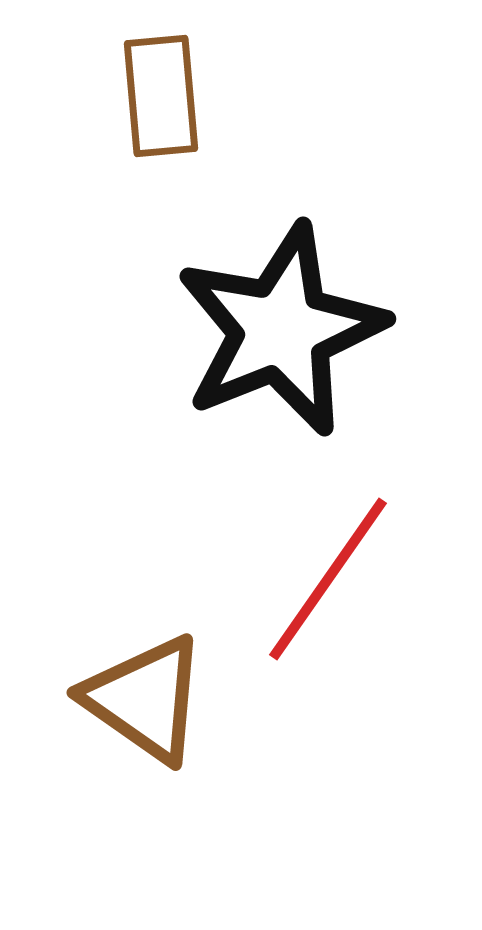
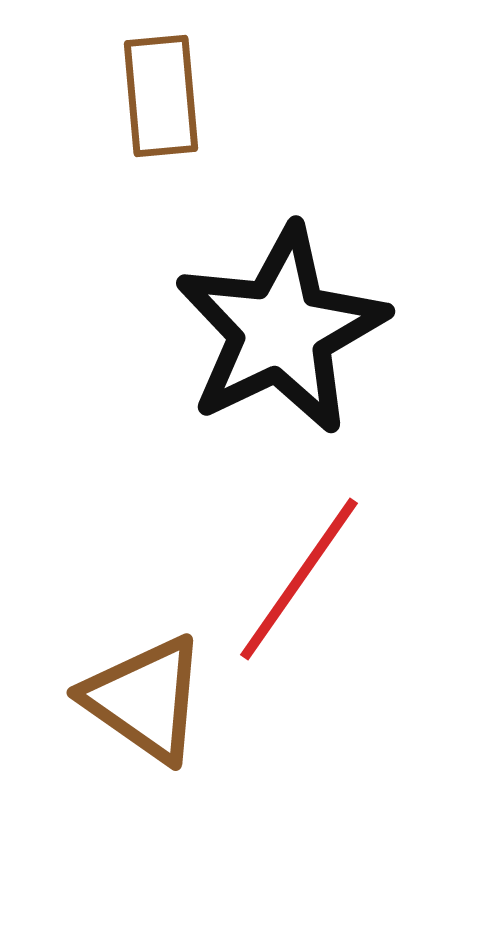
black star: rotated 4 degrees counterclockwise
red line: moved 29 px left
